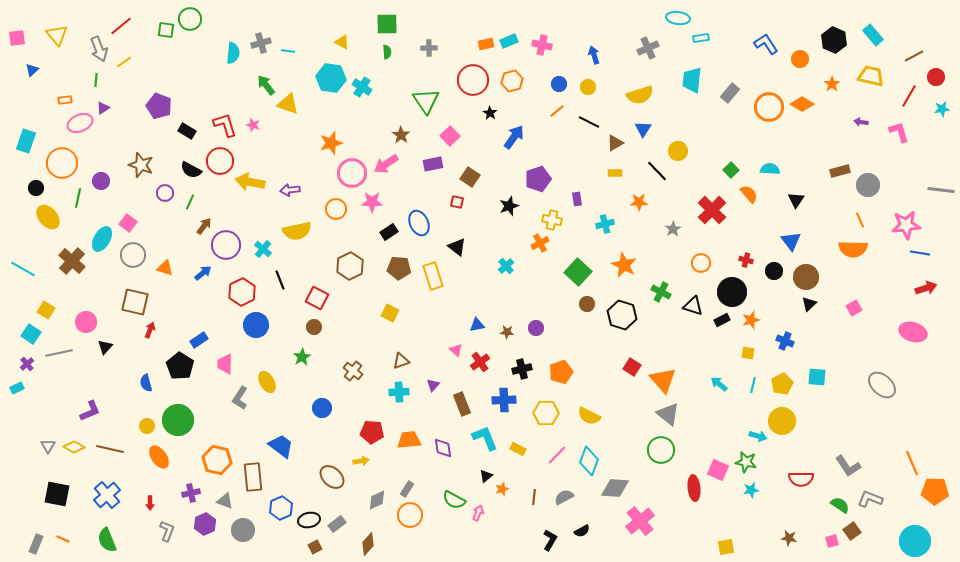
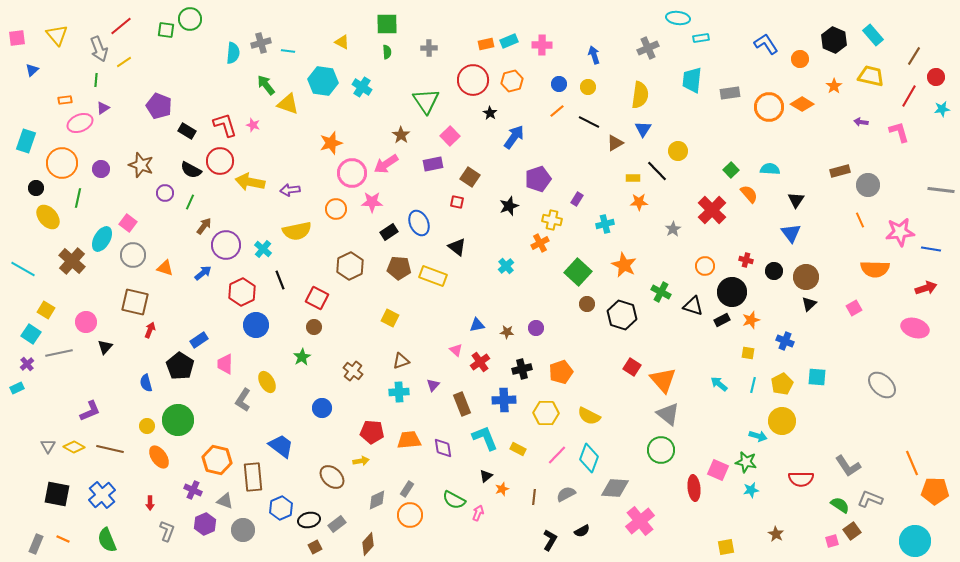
pink cross at (542, 45): rotated 12 degrees counterclockwise
brown line at (914, 56): rotated 30 degrees counterclockwise
cyan hexagon at (331, 78): moved 8 px left, 3 px down
orange star at (832, 84): moved 2 px right, 2 px down
gray rectangle at (730, 93): rotated 42 degrees clockwise
yellow semicircle at (640, 95): rotated 64 degrees counterclockwise
yellow rectangle at (615, 173): moved 18 px right, 5 px down
purple circle at (101, 181): moved 12 px up
purple rectangle at (577, 199): rotated 40 degrees clockwise
pink star at (906, 225): moved 6 px left, 7 px down
blue triangle at (791, 241): moved 8 px up
orange semicircle at (853, 249): moved 22 px right, 20 px down
blue line at (920, 253): moved 11 px right, 4 px up
orange circle at (701, 263): moved 4 px right, 3 px down
yellow rectangle at (433, 276): rotated 52 degrees counterclockwise
yellow square at (390, 313): moved 5 px down
pink ellipse at (913, 332): moved 2 px right, 4 px up
gray L-shape at (240, 398): moved 3 px right, 2 px down
cyan diamond at (589, 461): moved 3 px up
purple cross at (191, 493): moved 2 px right, 3 px up; rotated 36 degrees clockwise
blue cross at (107, 495): moved 5 px left
gray semicircle at (564, 497): moved 2 px right, 3 px up
brown star at (789, 538): moved 13 px left, 4 px up; rotated 21 degrees clockwise
